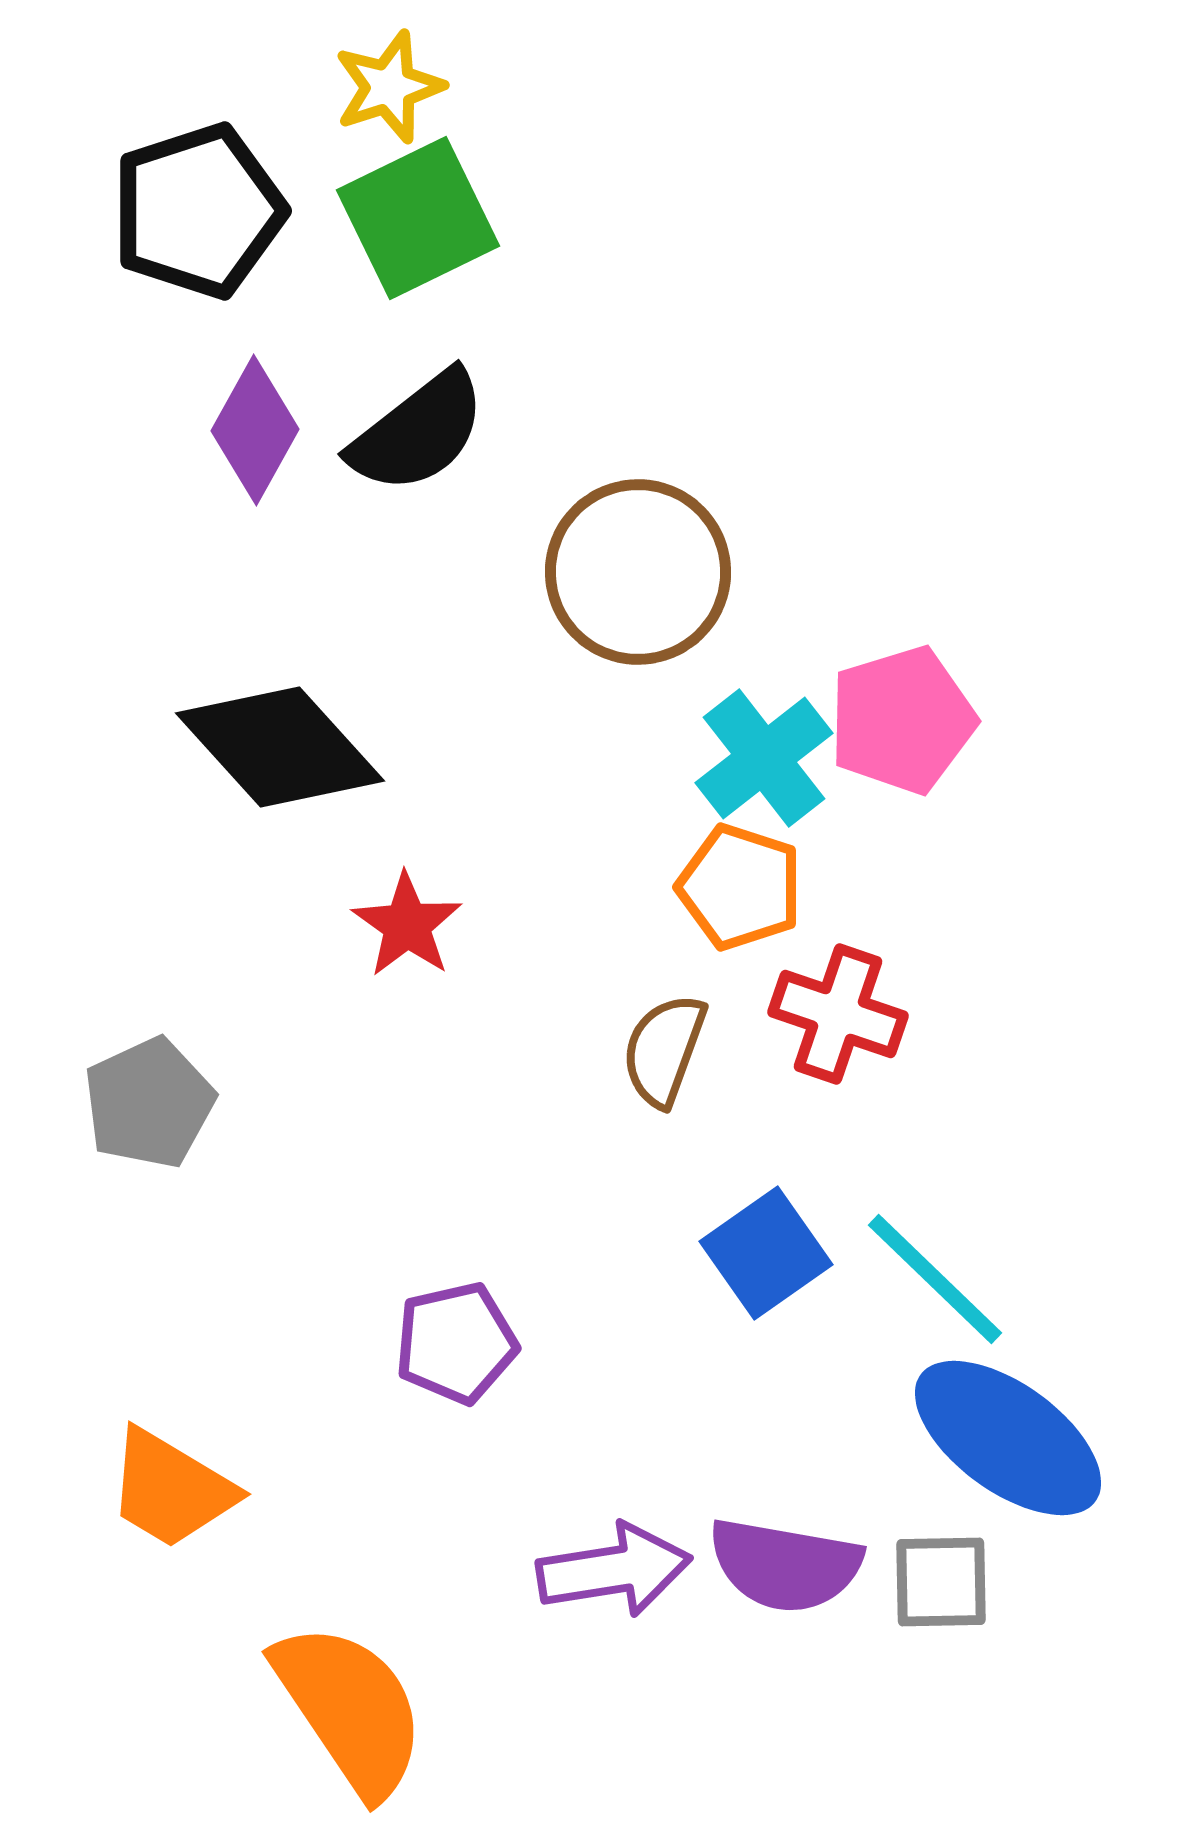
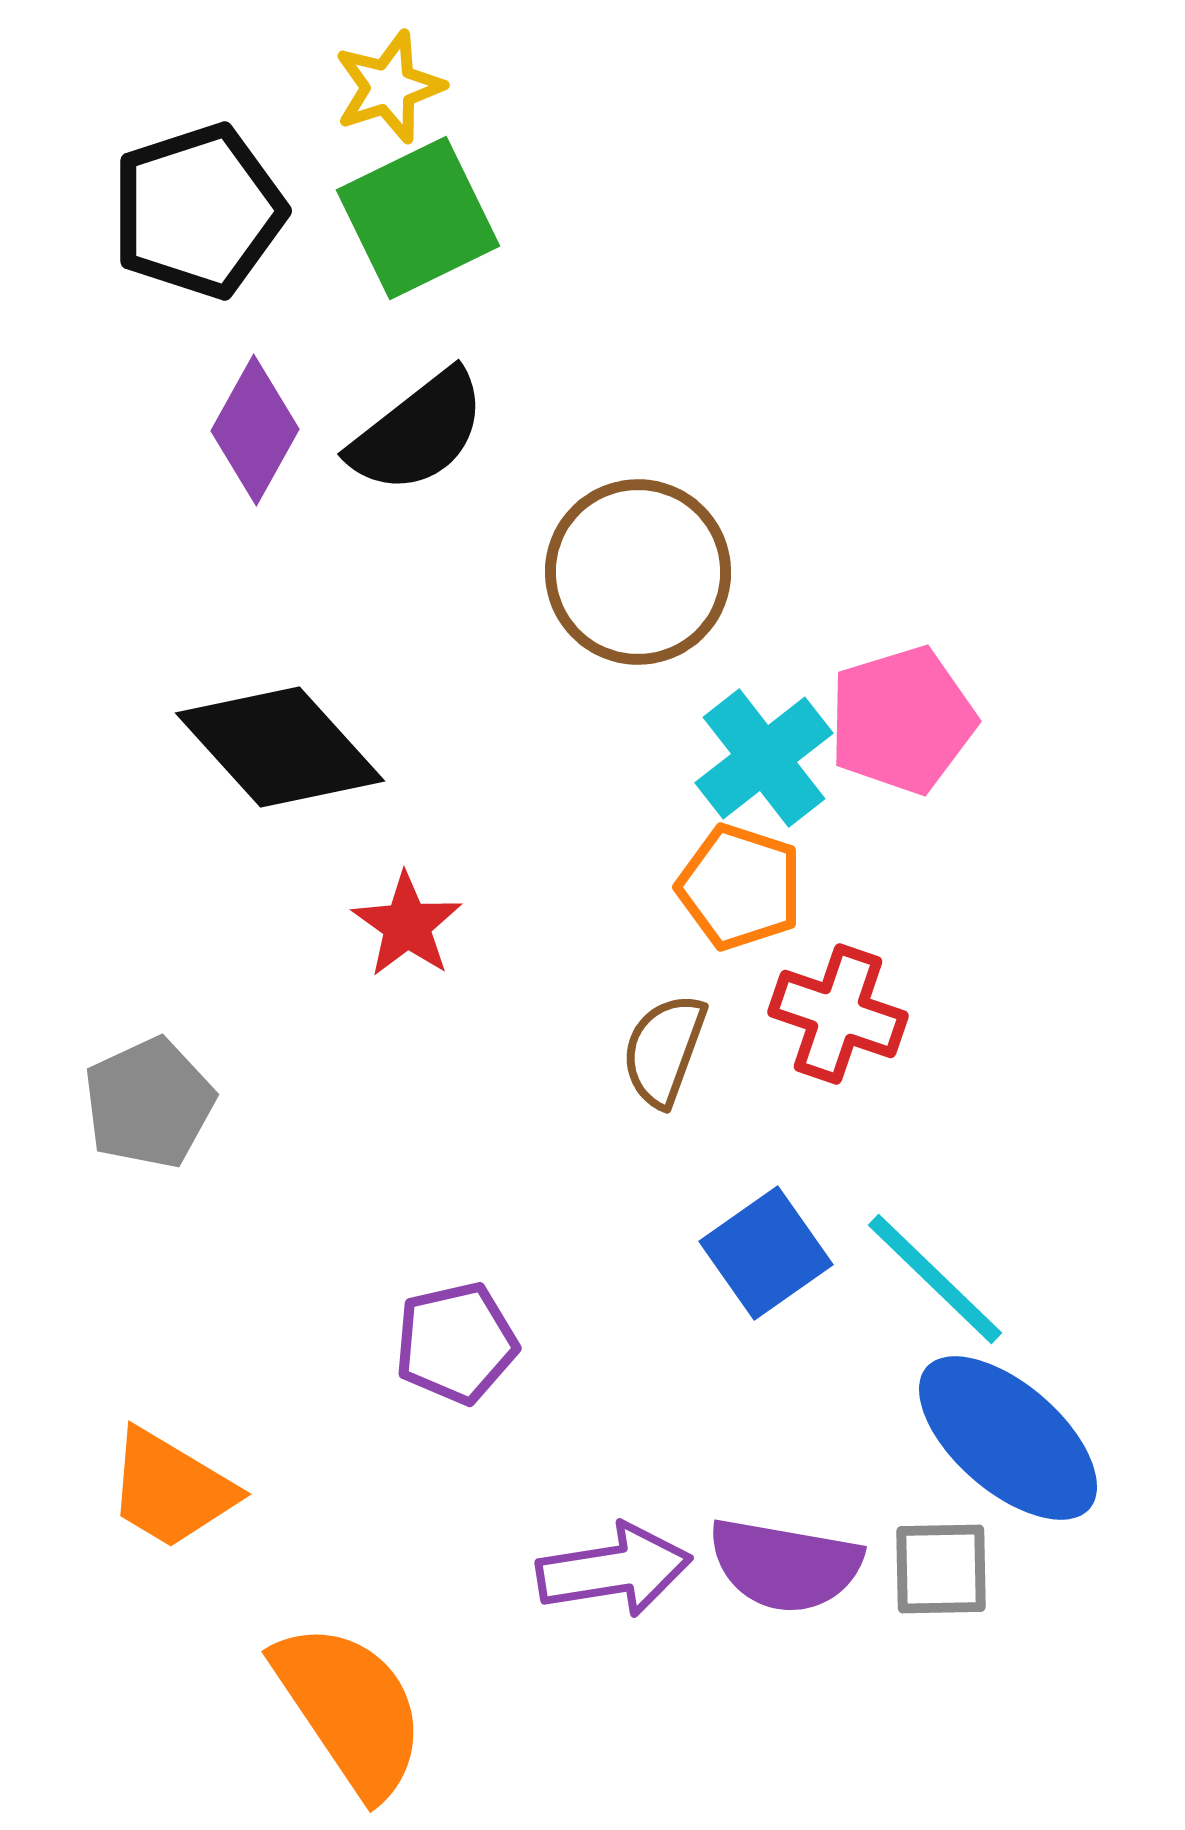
blue ellipse: rotated 5 degrees clockwise
gray square: moved 13 px up
